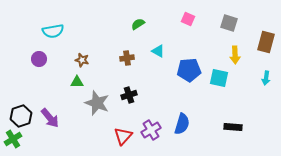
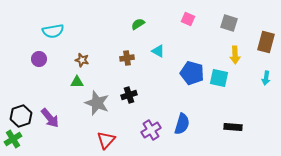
blue pentagon: moved 3 px right, 3 px down; rotated 20 degrees clockwise
red triangle: moved 17 px left, 4 px down
